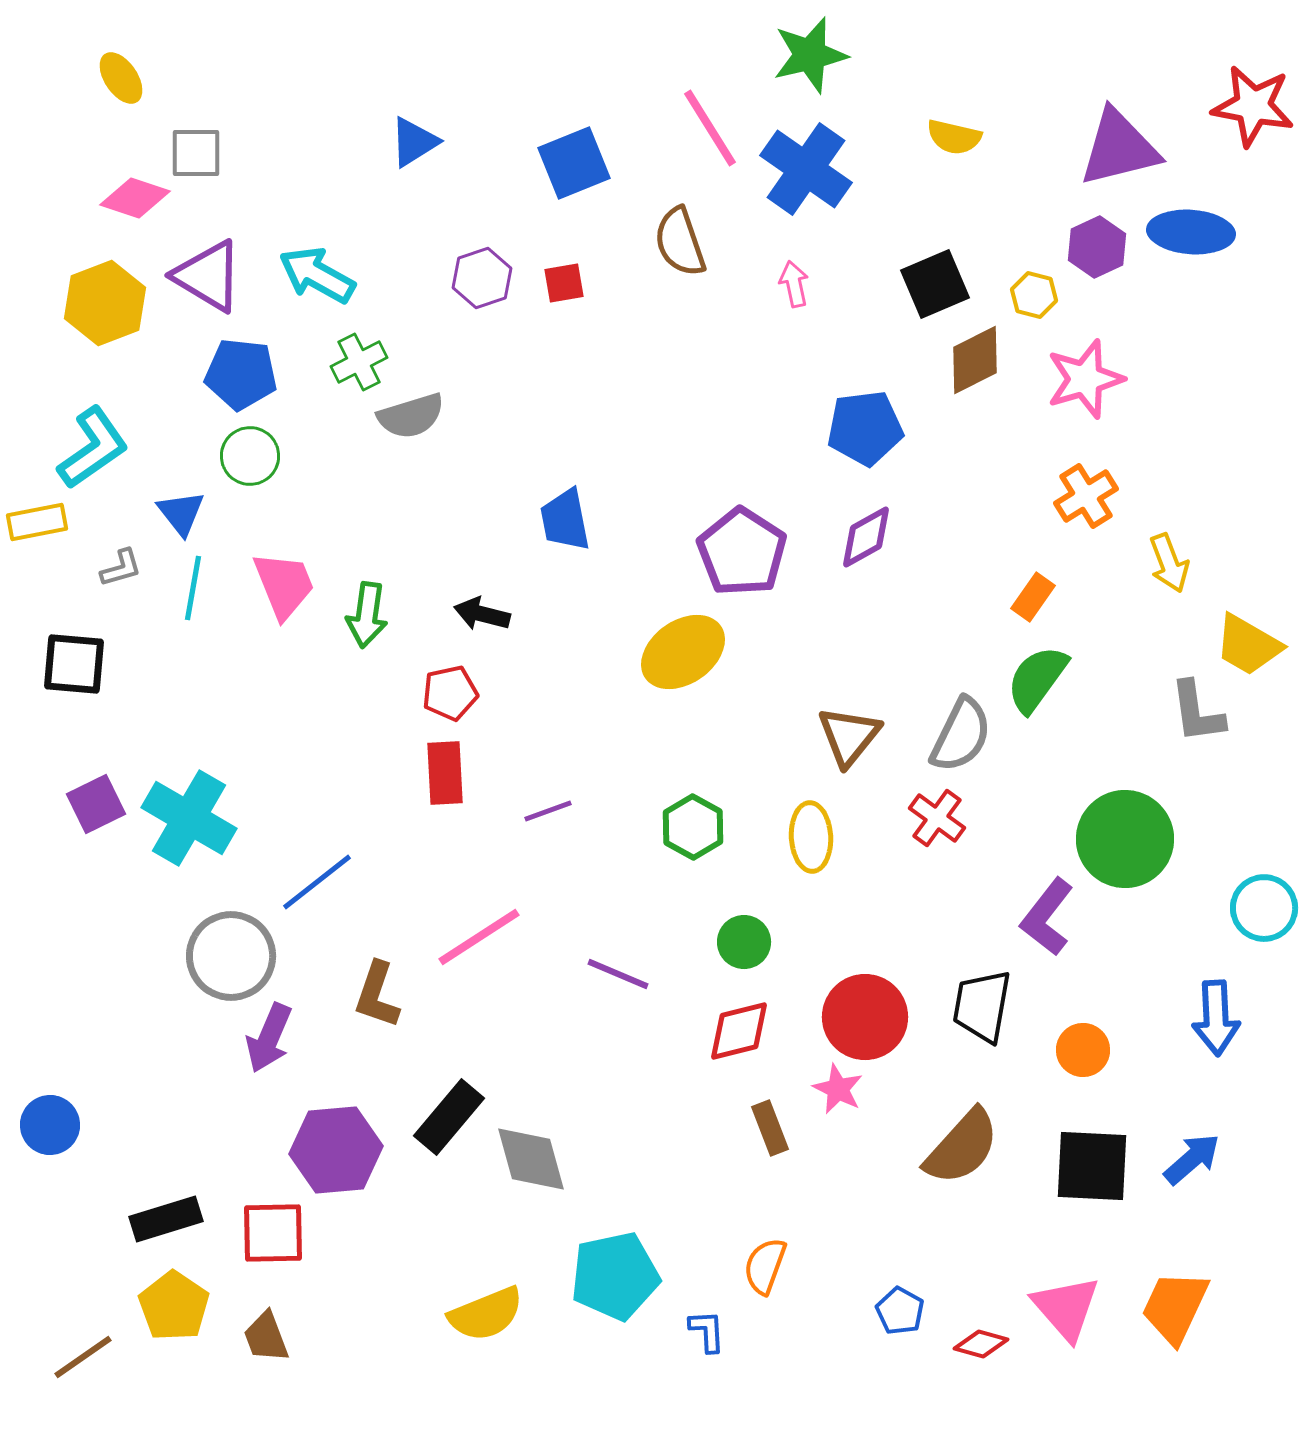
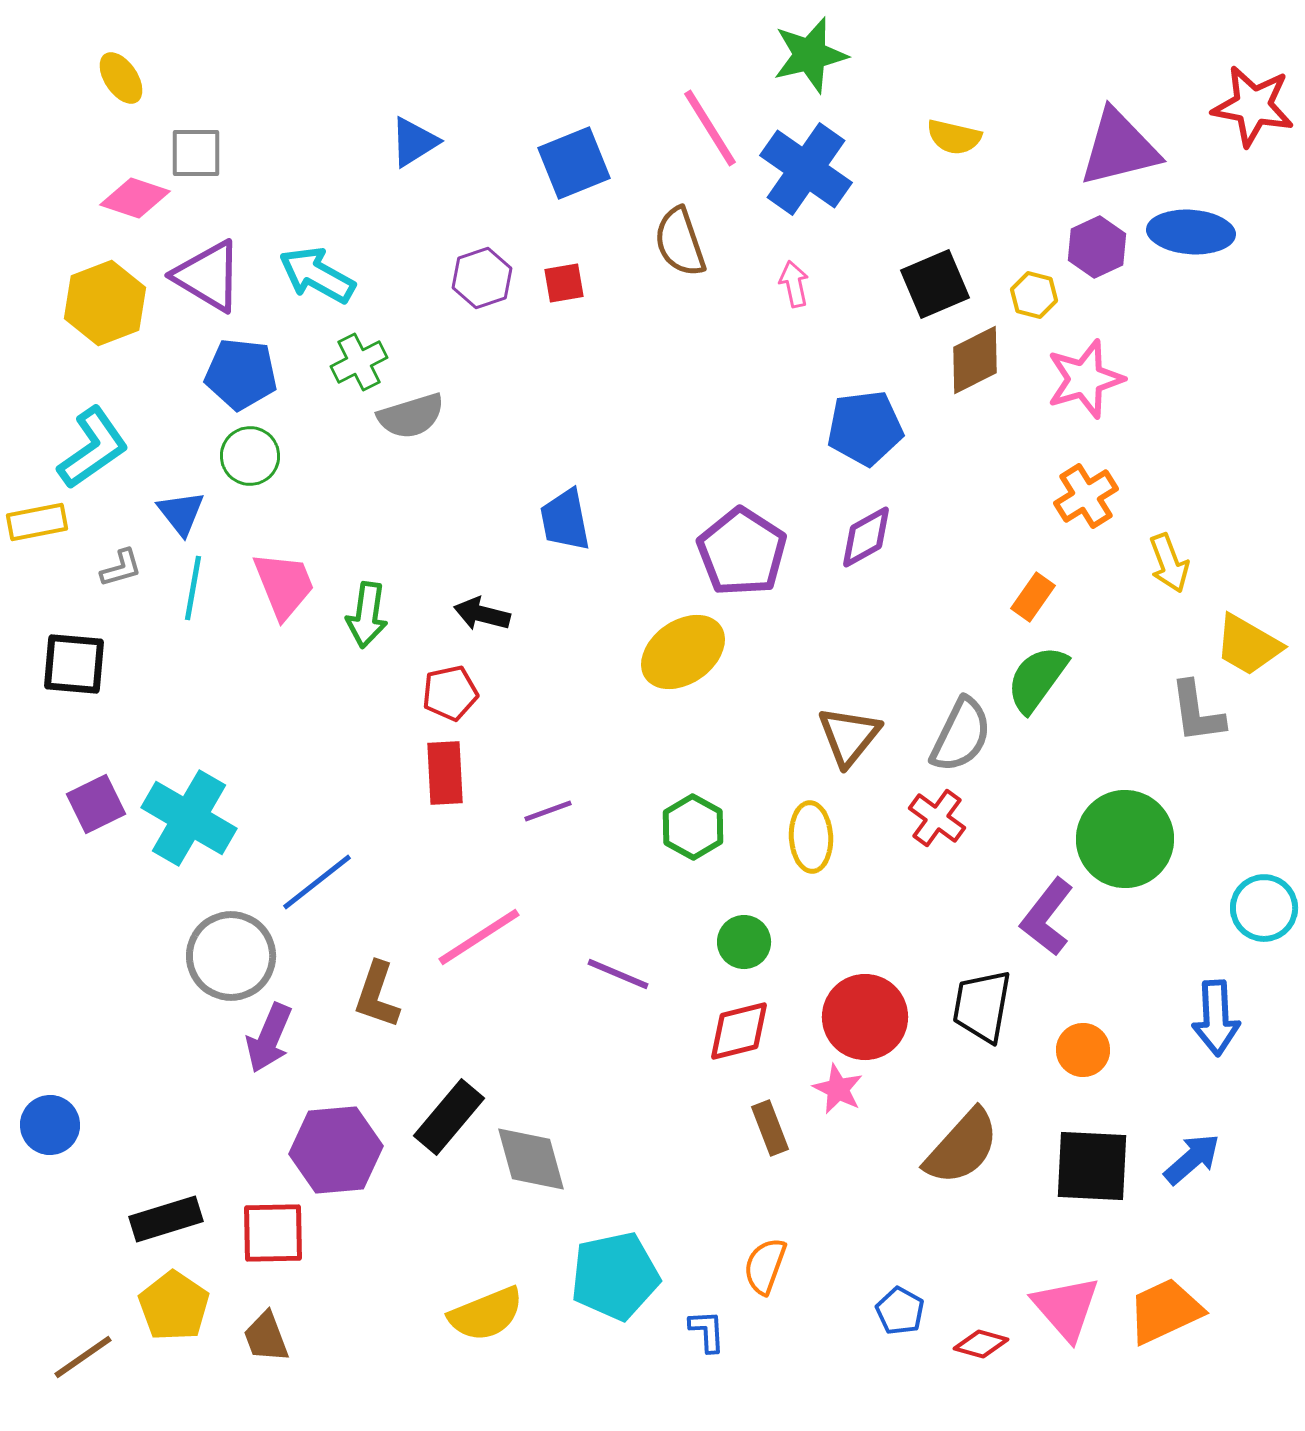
orange trapezoid at (1175, 1307): moved 10 px left, 4 px down; rotated 40 degrees clockwise
